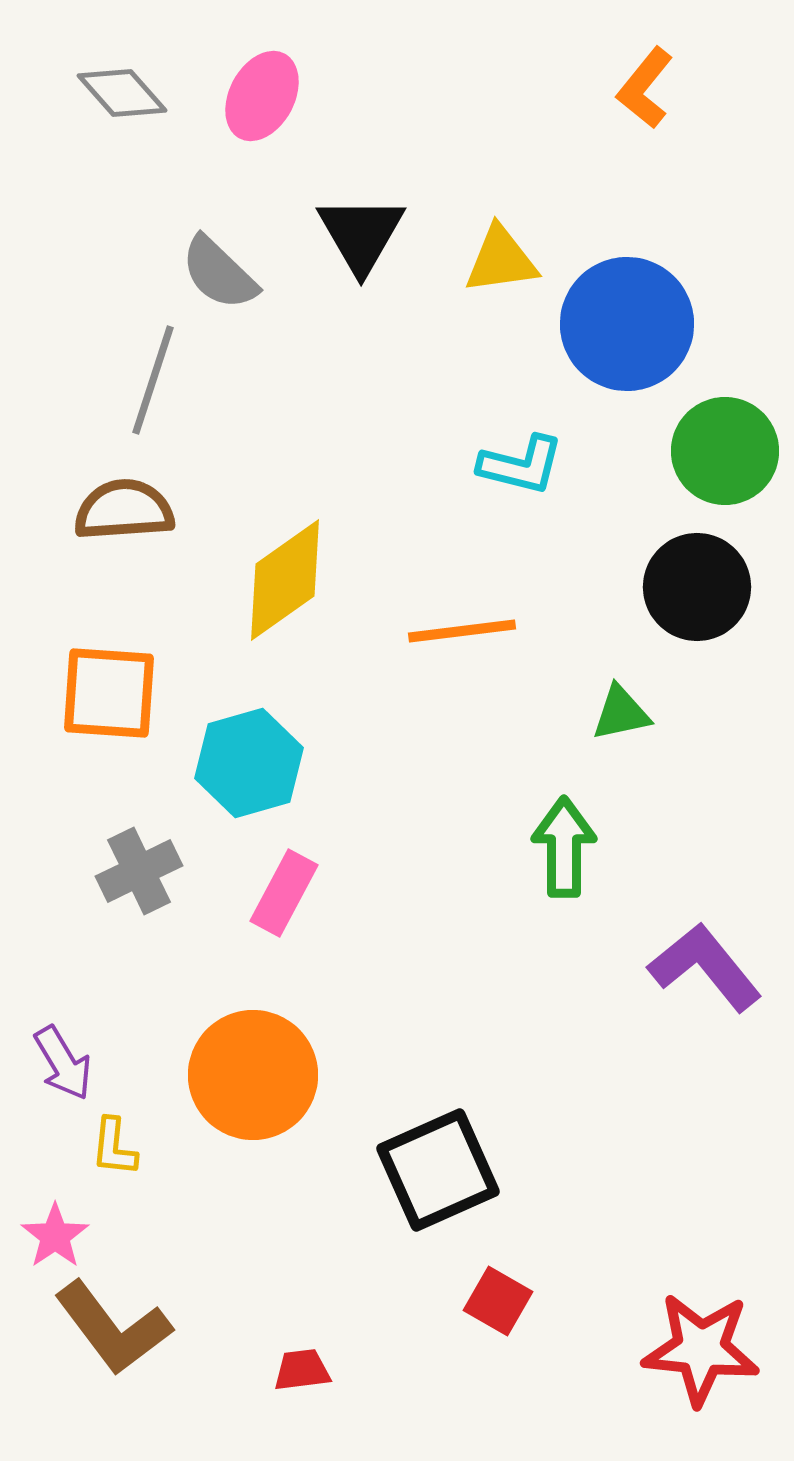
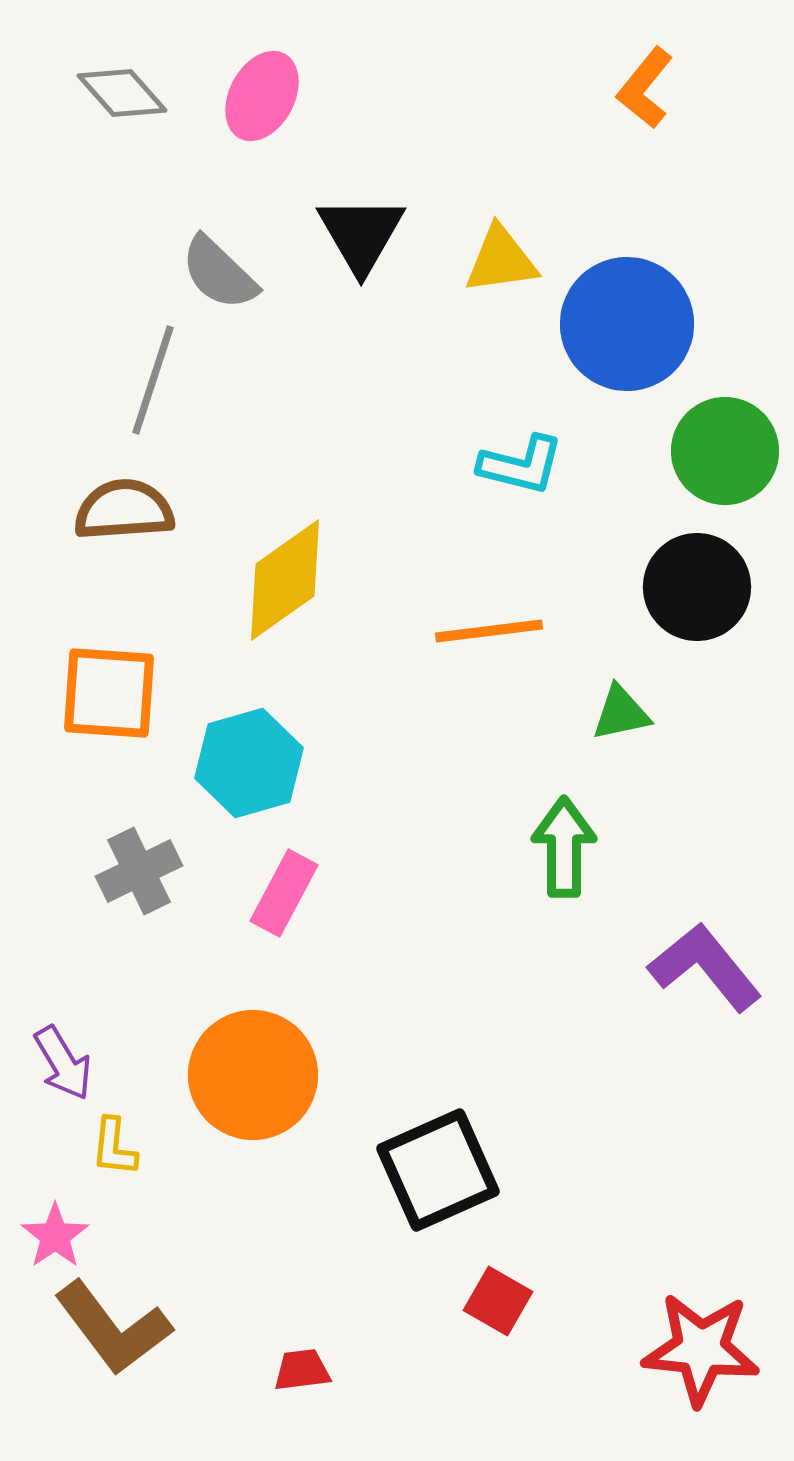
orange line: moved 27 px right
